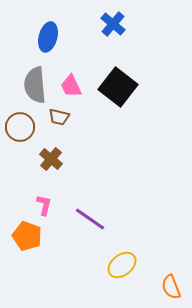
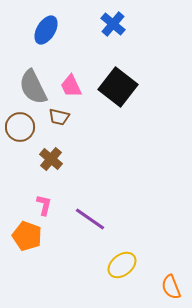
blue ellipse: moved 2 px left, 7 px up; rotated 16 degrees clockwise
gray semicircle: moved 2 px left, 2 px down; rotated 21 degrees counterclockwise
